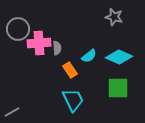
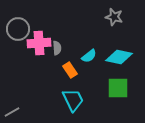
cyan diamond: rotated 12 degrees counterclockwise
